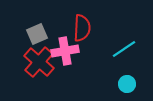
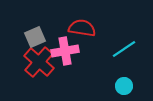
red semicircle: rotated 84 degrees counterclockwise
gray square: moved 2 px left, 3 px down
cyan circle: moved 3 px left, 2 px down
